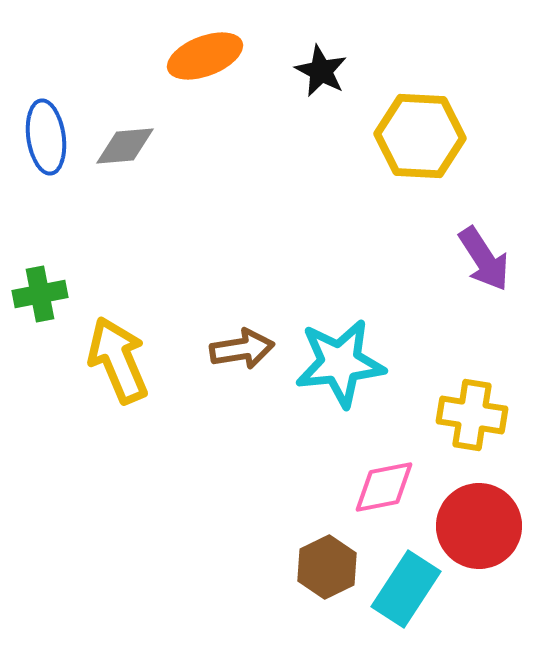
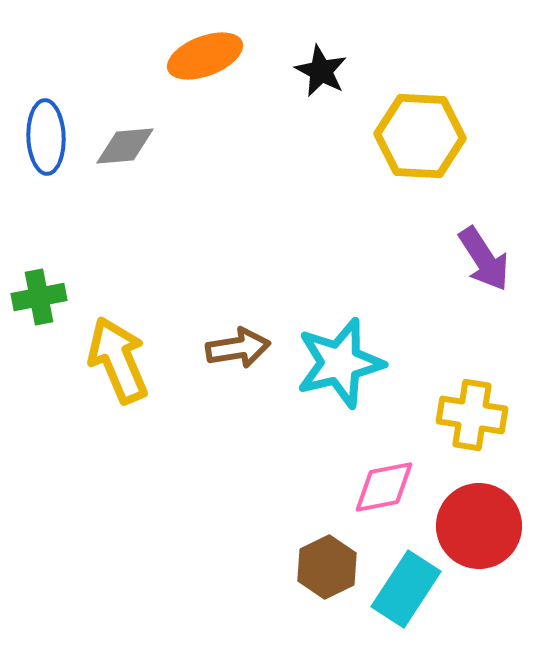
blue ellipse: rotated 6 degrees clockwise
green cross: moved 1 px left, 3 px down
brown arrow: moved 4 px left, 1 px up
cyan star: rotated 8 degrees counterclockwise
